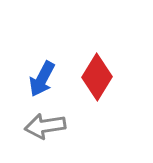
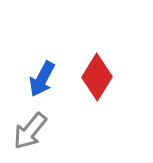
gray arrow: moved 15 px left, 5 px down; rotated 42 degrees counterclockwise
